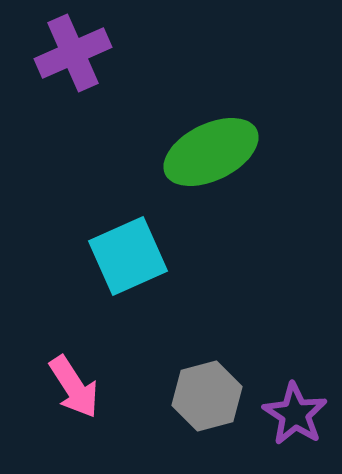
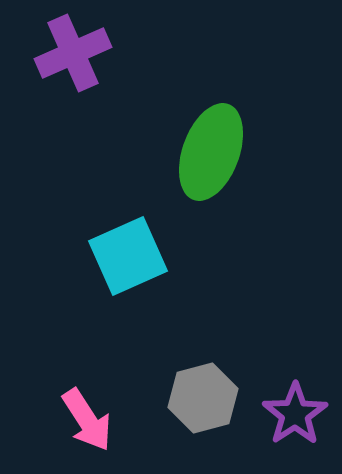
green ellipse: rotated 44 degrees counterclockwise
pink arrow: moved 13 px right, 33 px down
gray hexagon: moved 4 px left, 2 px down
purple star: rotated 6 degrees clockwise
